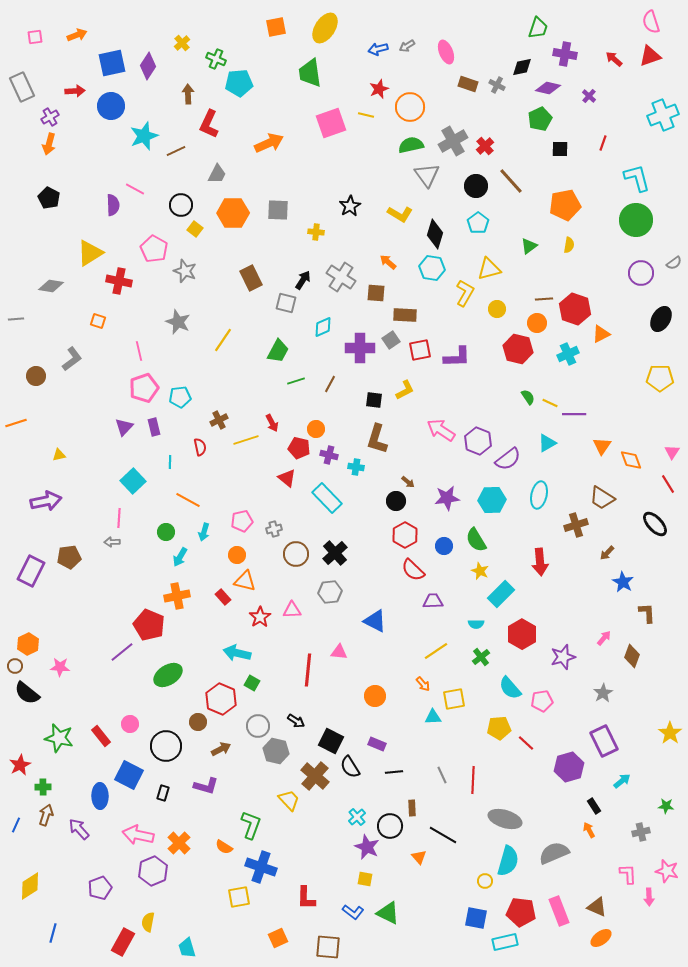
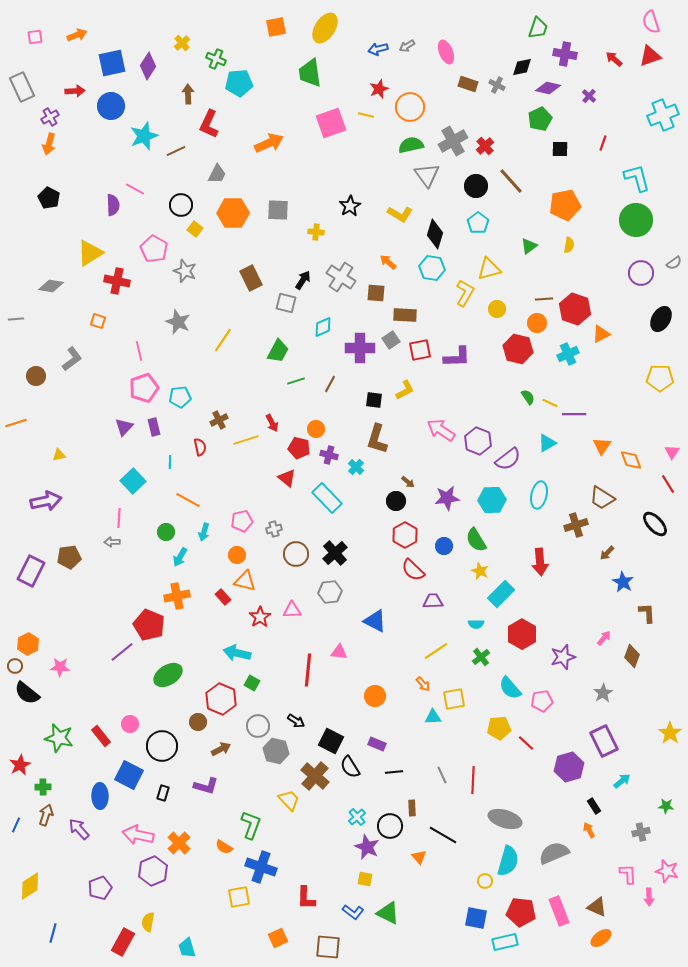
red cross at (119, 281): moved 2 px left
cyan cross at (356, 467): rotated 35 degrees clockwise
black circle at (166, 746): moved 4 px left
